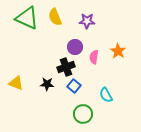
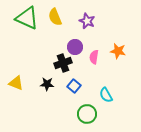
purple star: rotated 21 degrees clockwise
orange star: rotated 21 degrees counterclockwise
black cross: moved 3 px left, 4 px up
green circle: moved 4 px right
